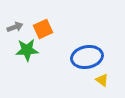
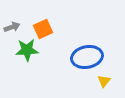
gray arrow: moved 3 px left
yellow triangle: moved 2 px right, 1 px down; rotated 32 degrees clockwise
